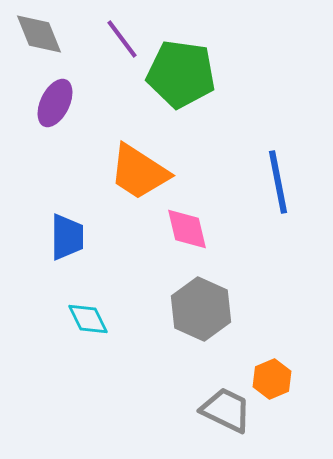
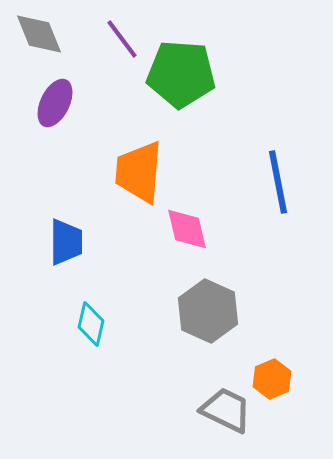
green pentagon: rotated 4 degrees counterclockwise
orange trapezoid: rotated 62 degrees clockwise
blue trapezoid: moved 1 px left, 5 px down
gray hexagon: moved 7 px right, 2 px down
cyan diamond: moved 3 px right, 5 px down; rotated 39 degrees clockwise
